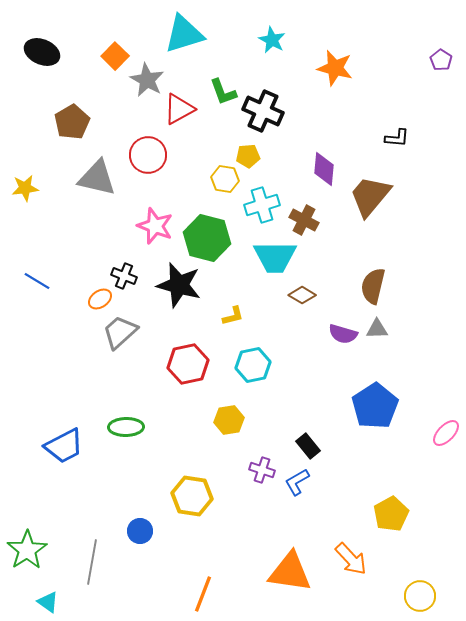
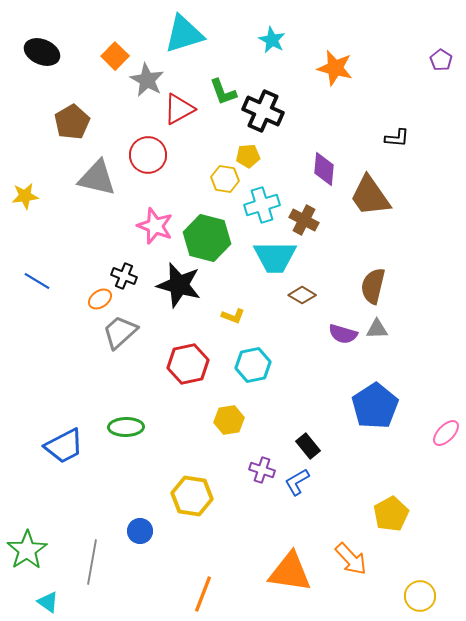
yellow star at (25, 188): moved 8 px down
brown trapezoid at (370, 196): rotated 75 degrees counterclockwise
yellow L-shape at (233, 316): rotated 35 degrees clockwise
